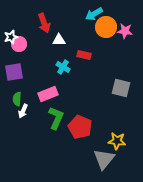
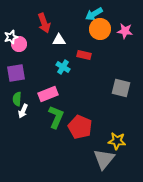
orange circle: moved 6 px left, 2 px down
purple square: moved 2 px right, 1 px down
green L-shape: moved 1 px up
